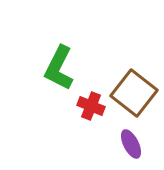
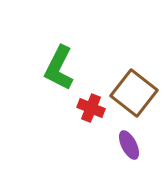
red cross: moved 2 px down
purple ellipse: moved 2 px left, 1 px down
